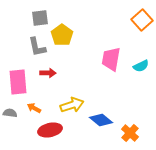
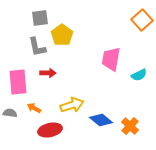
cyan semicircle: moved 2 px left, 9 px down
orange cross: moved 7 px up
